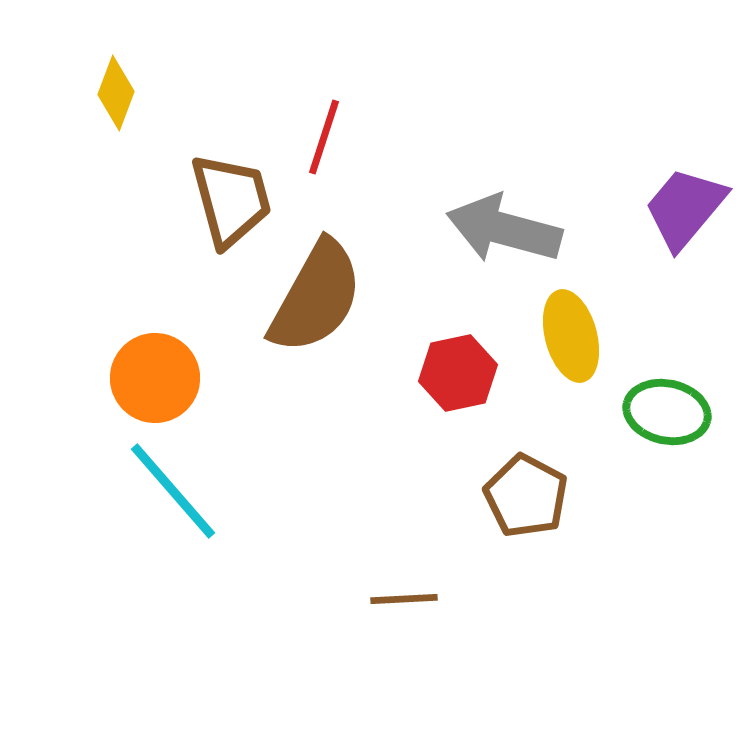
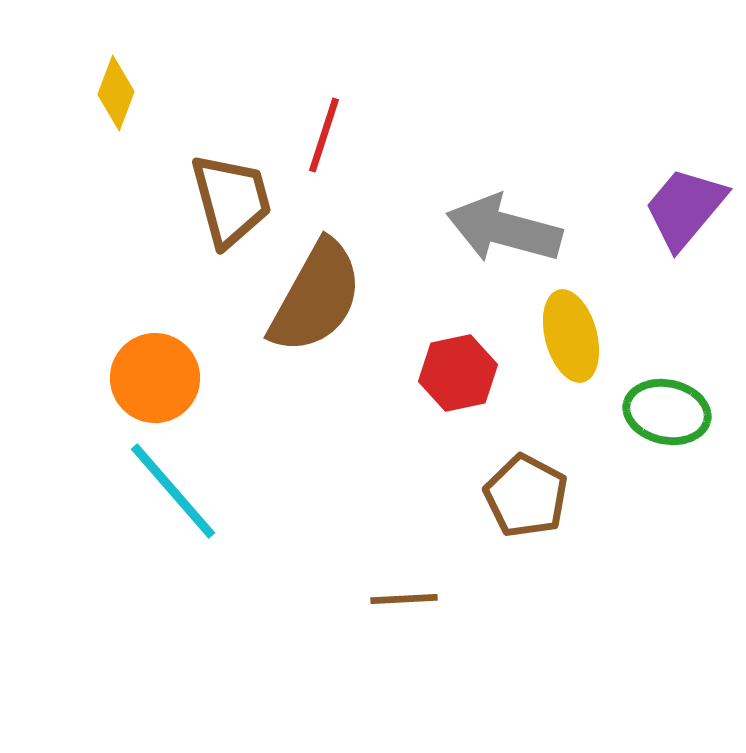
red line: moved 2 px up
